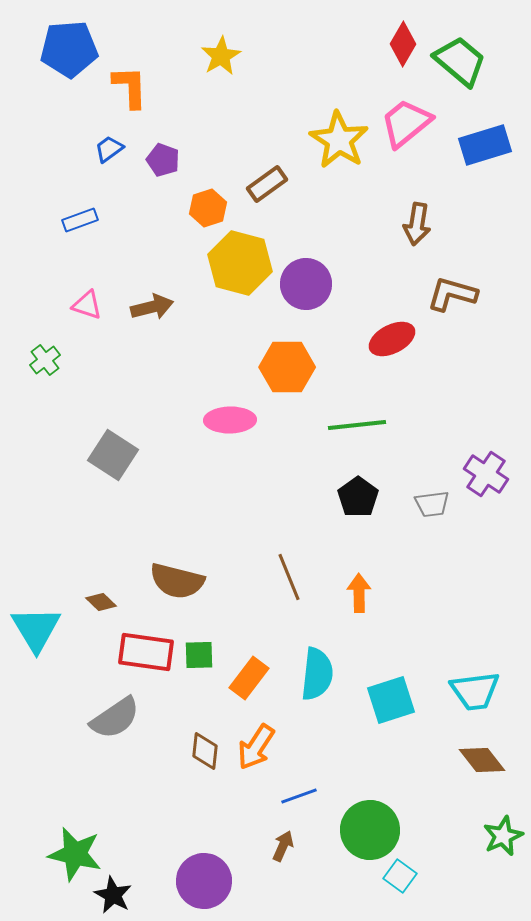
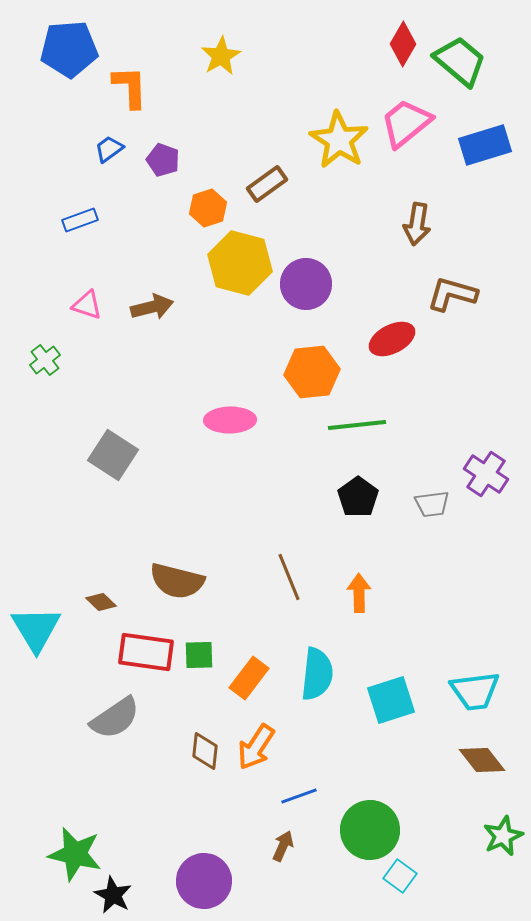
orange hexagon at (287, 367): moved 25 px right, 5 px down; rotated 6 degrees counterclockwise
